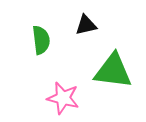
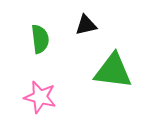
green semicircle: moved 1 px left, 1 px up
pink star: moved 23 px left, 1 px up
